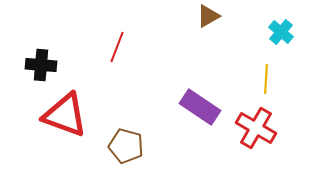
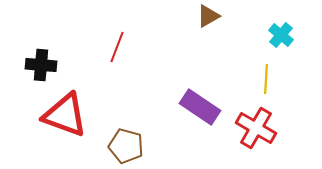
cyan cross: moved 3 px down
